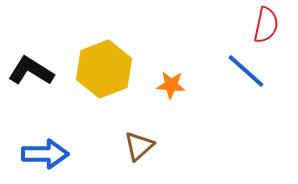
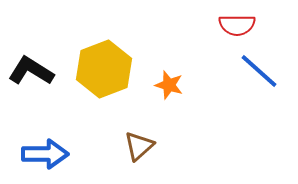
red semicircle: moved 29 px left; rotated 78 degrees clockwise
blue line: moved 13 px right
orange star: moved 2 px left; rotated 12 degrees clockwise
